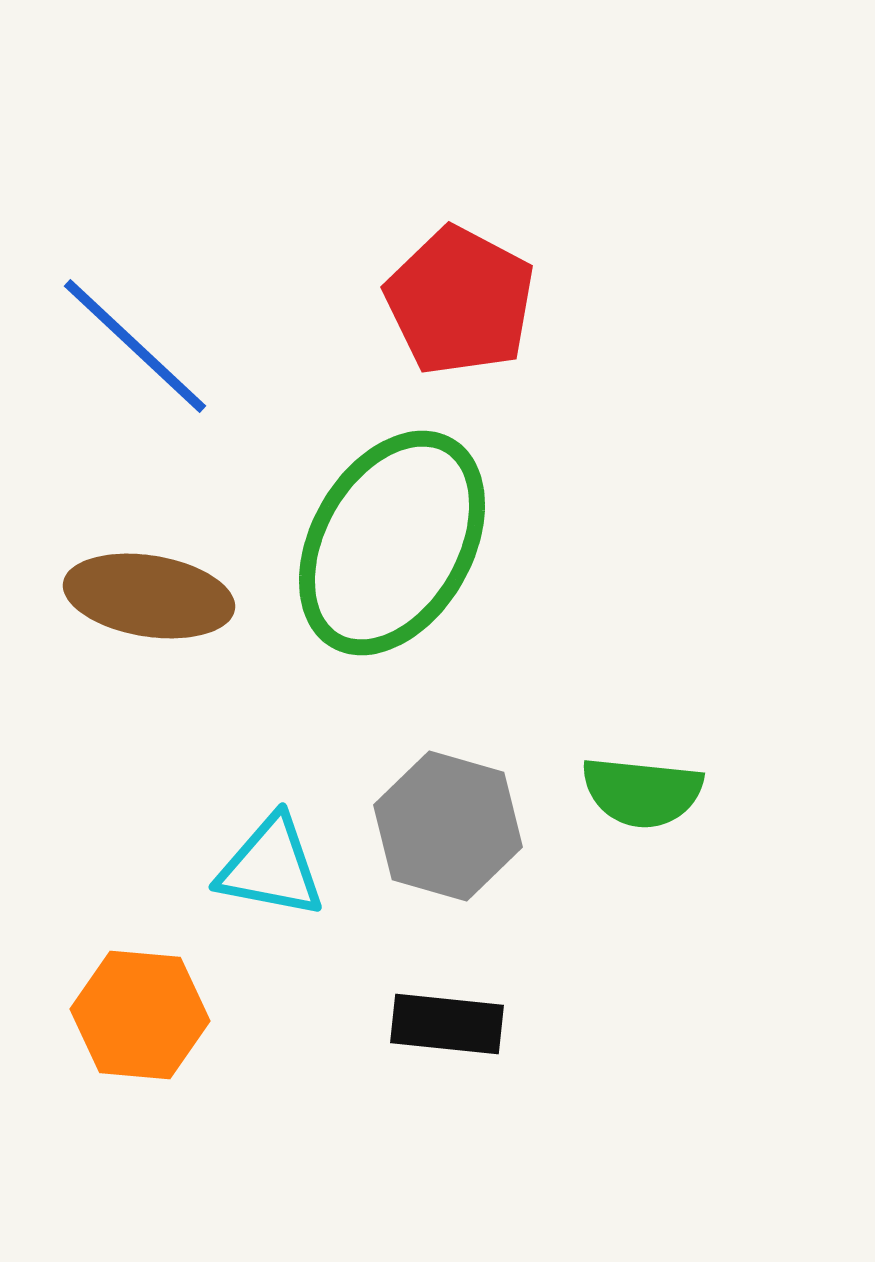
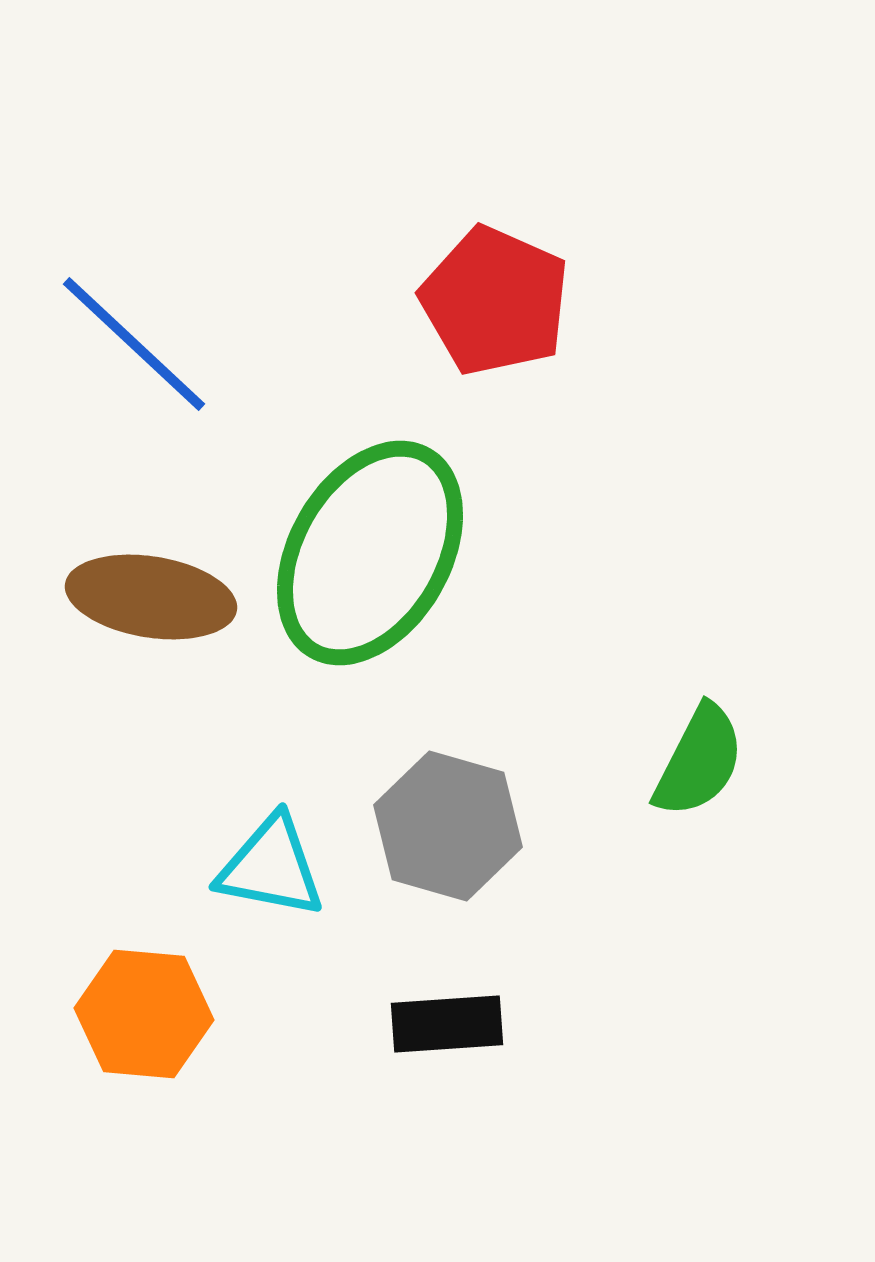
red pentagon: moved 35 px right; rotated 4 degrees counterclockwise
blue line: moved 1 px left, 2 px up
green ellipse: moved 22 px left, 10 px down
brown ellipse: moved 2 px right, 1 px down
green semicircle: moved 57 px right, 31 px up; rotated 69 degrees counterclockwise
orange hexagon: moved 4 px right, 1 px up
black rectangle: rotated 10 degrees counterclockwise
